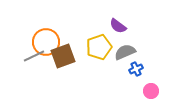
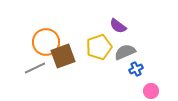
gray line: moved 1 px right, 12 px down
